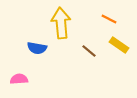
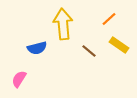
orange line: rotated 70 degrees counterclockwise
yellow arrow: moved 2 px right, 1 px down
blue semicircle: rotated 24 degrees counterclockwise
pink semicircle: rotated 54 degrees counterclockwise
